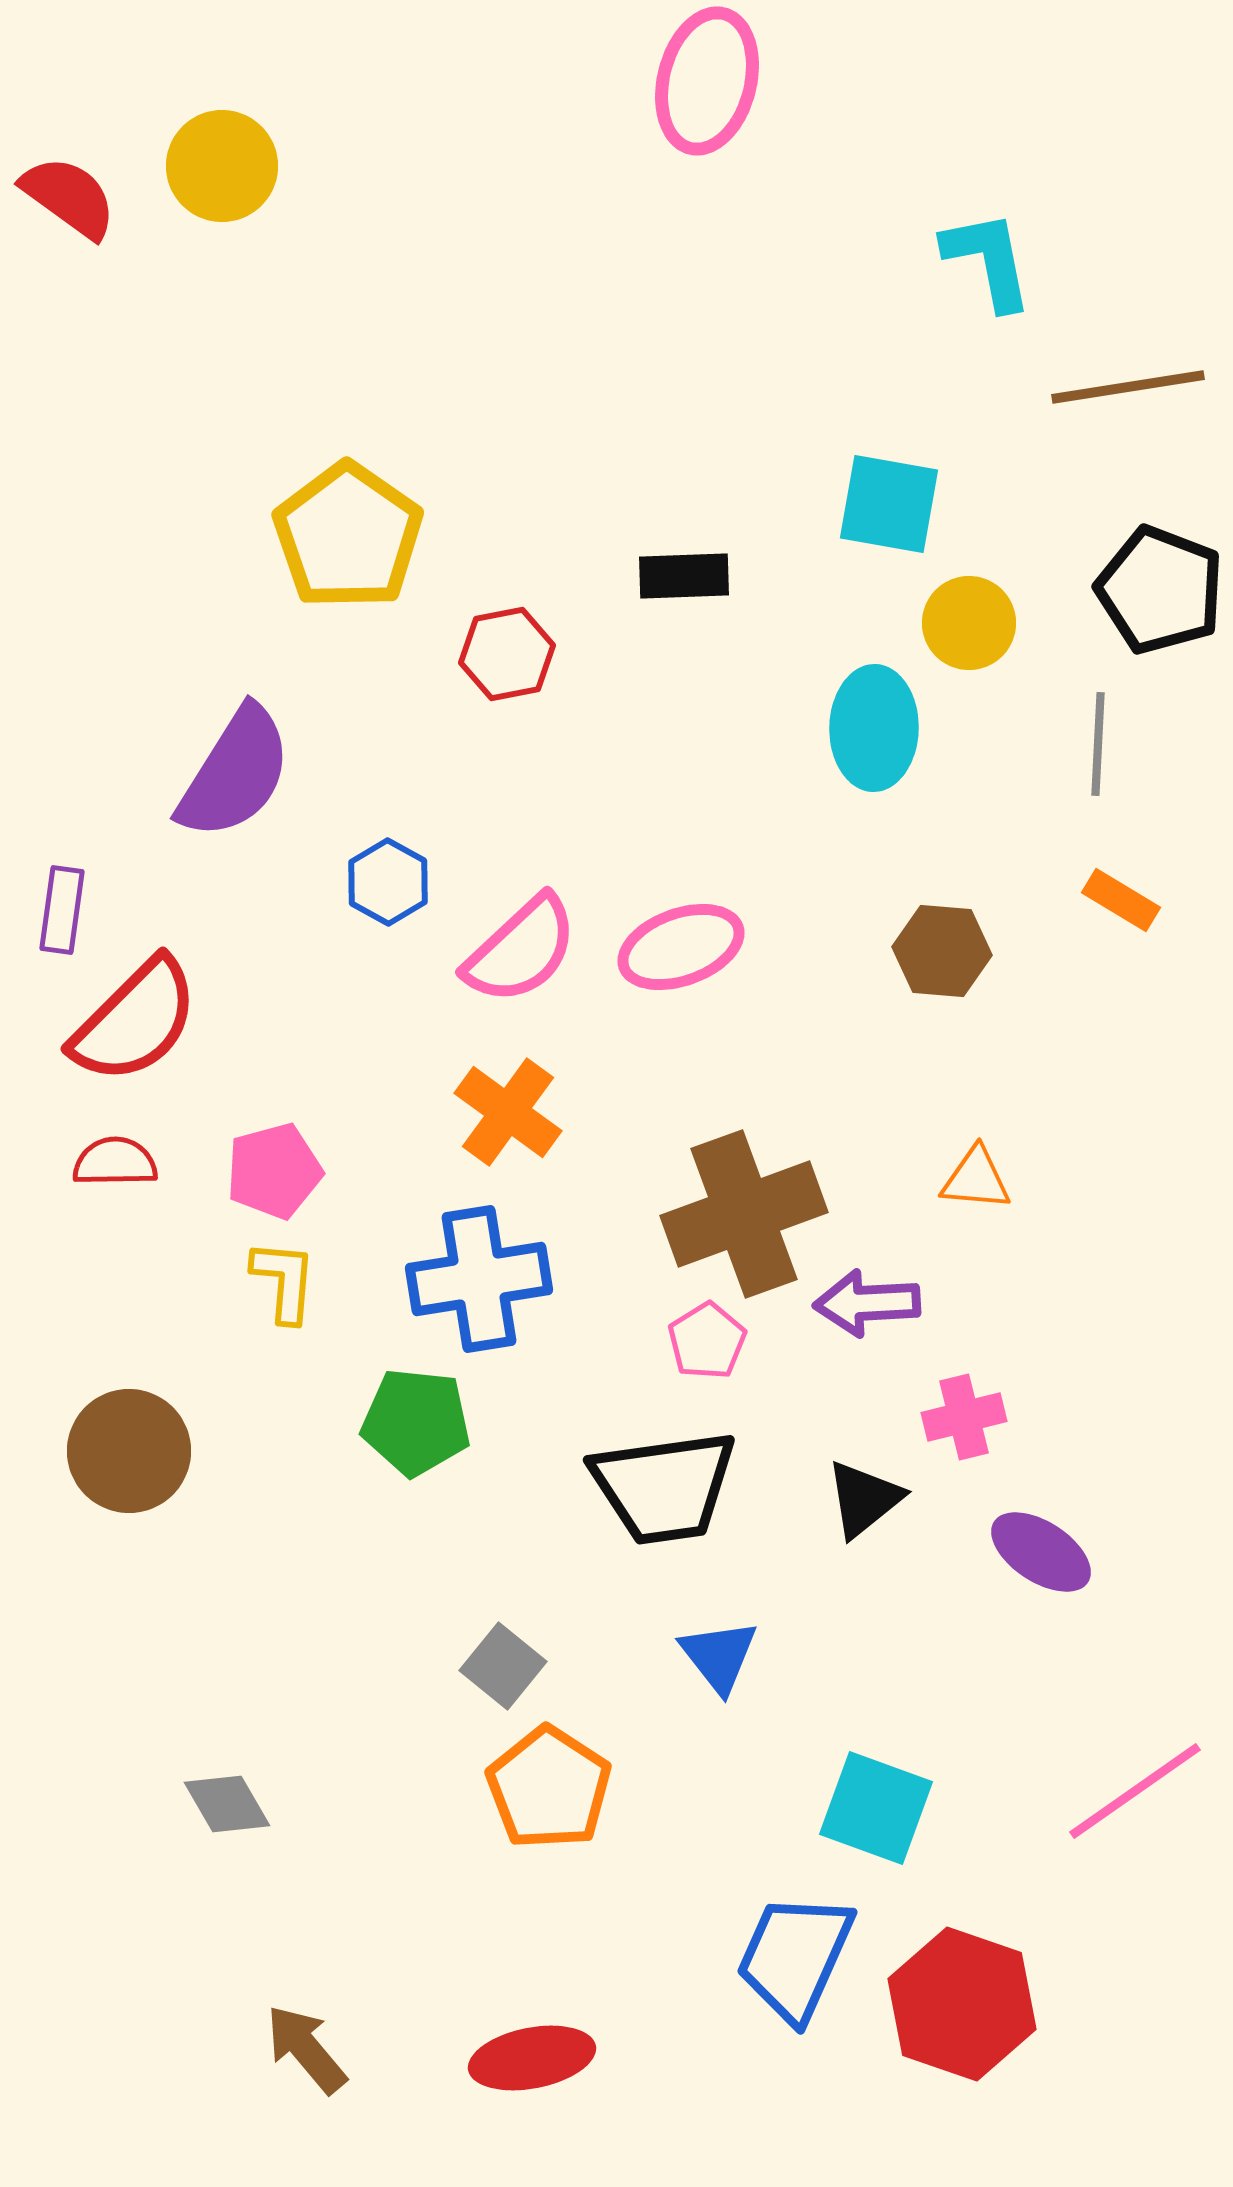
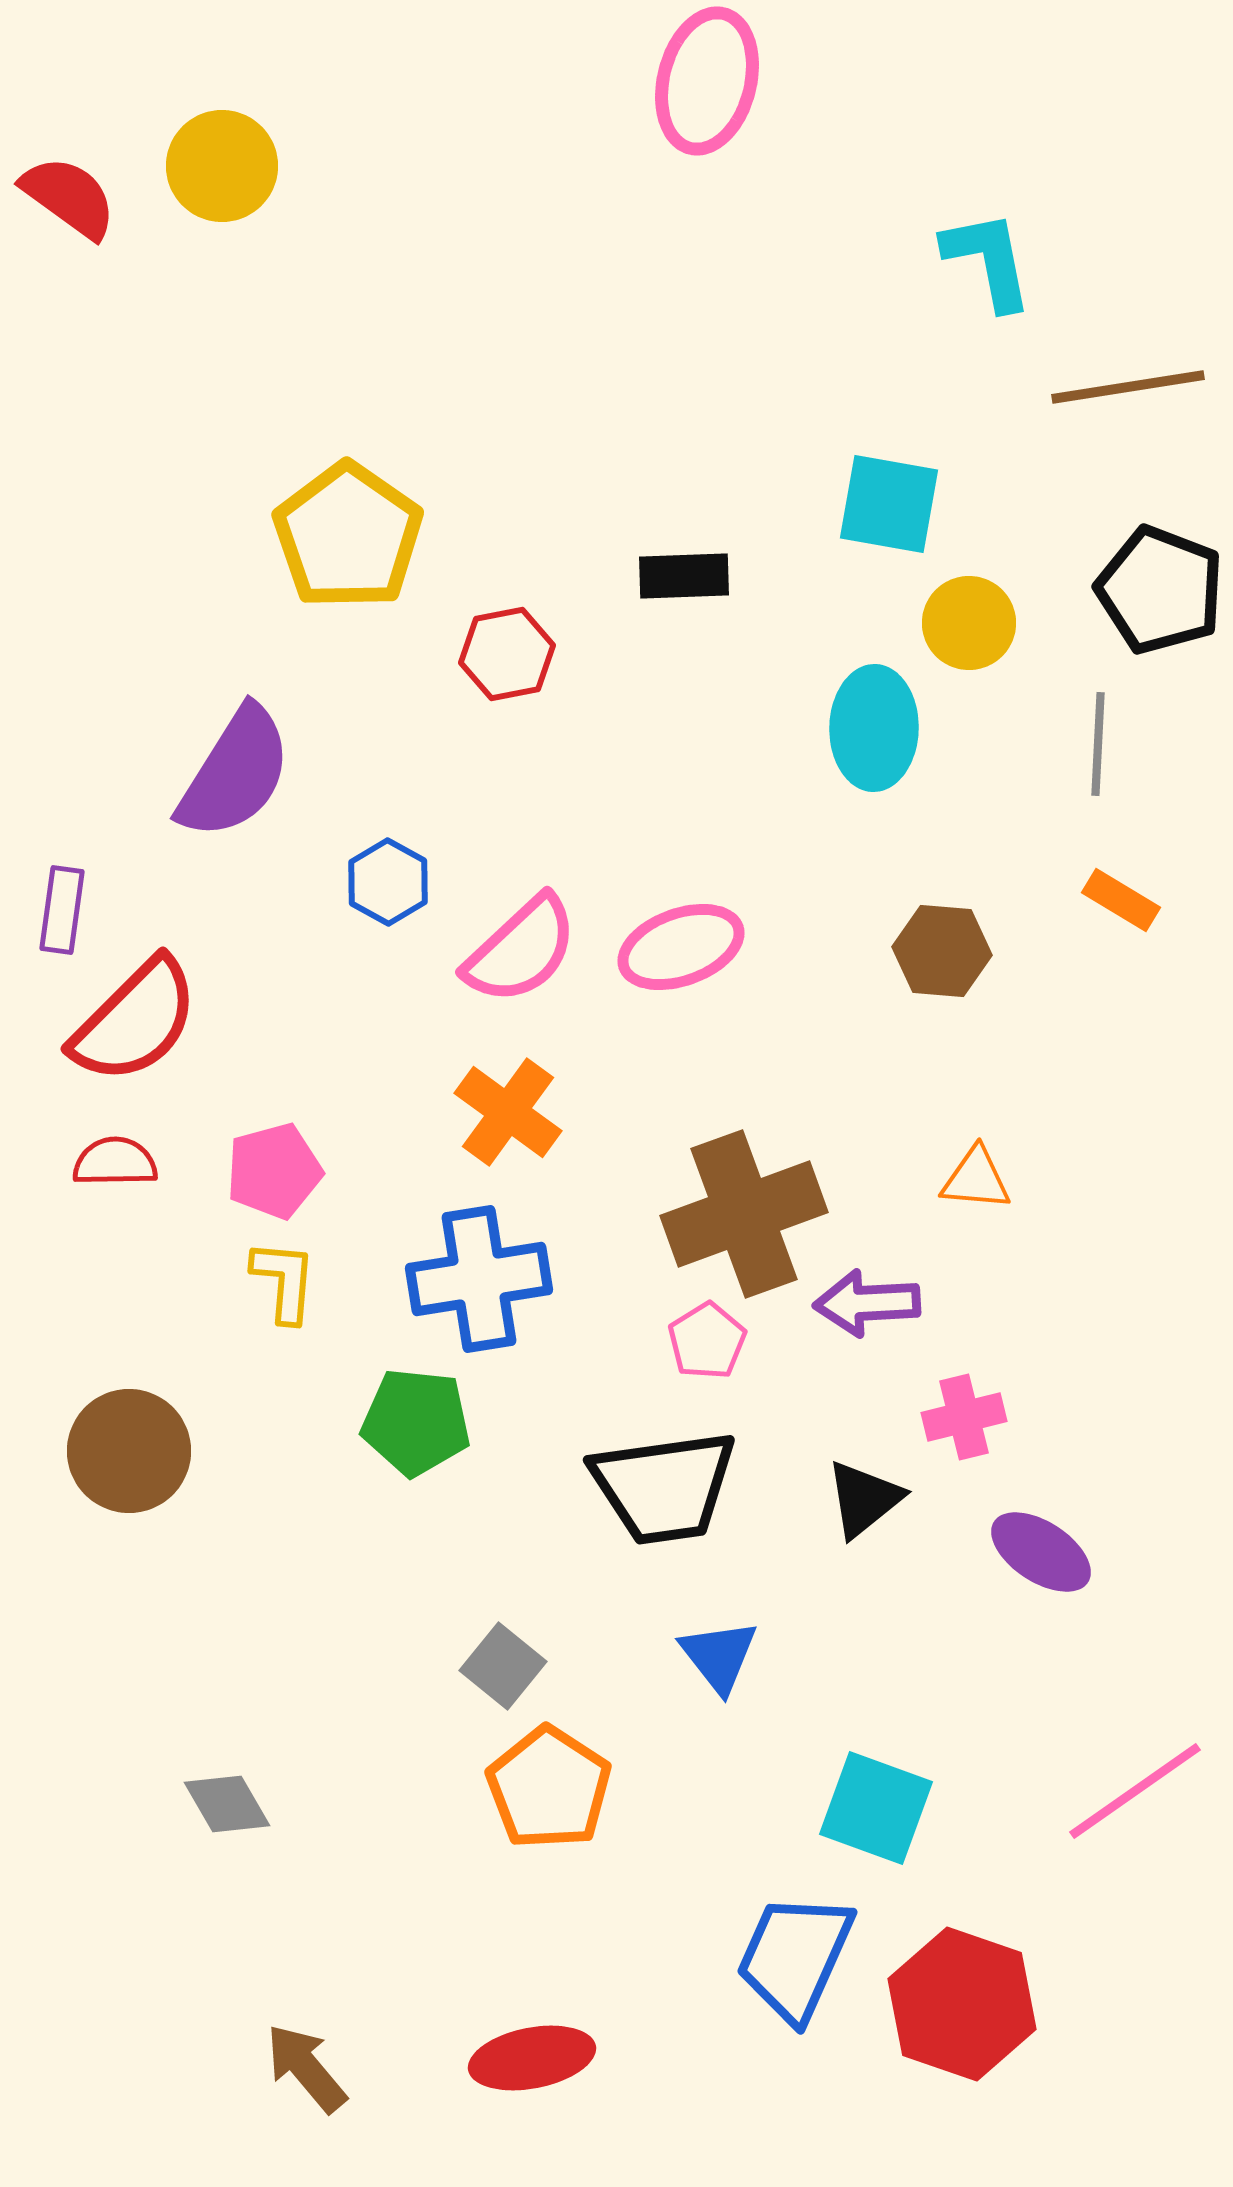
brown arrow at (306, 2049): moved 19 px down
